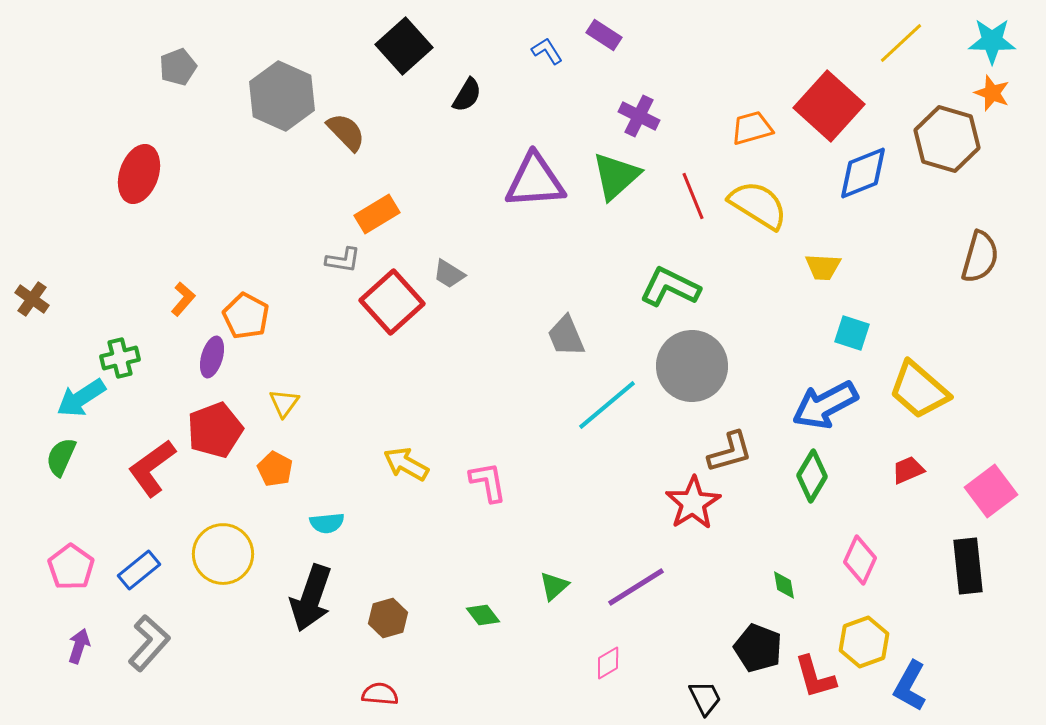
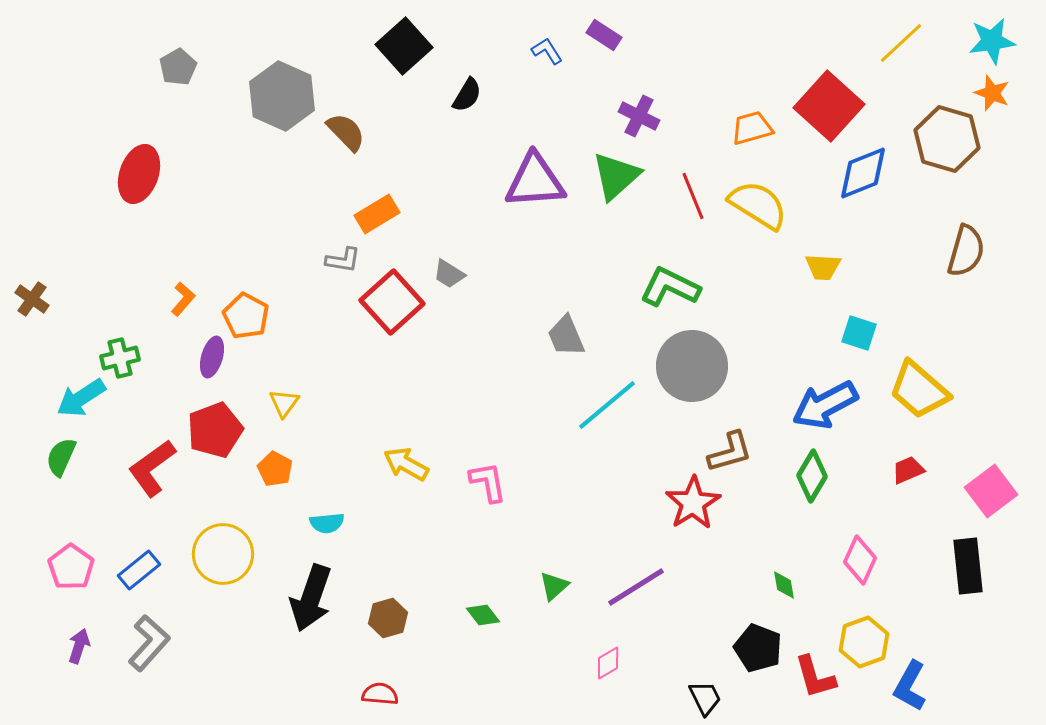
cyan star at (992, 41): rotated 9 degrees counterclockwise
gray pentagon at (178, 67): rotated 9 degrees counterclockwise
brown semicircle at (980, 257): moved 14 px left, 6 px up
cyan square at (852, 333): moved 7 px right
